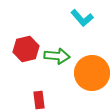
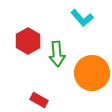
red hexagon: moved 2 px right, 8 px up; rotated 15 degrees counterclockwise
green arrow: moved 2 px up; rotated 80 degrees clockwise
red rectangle: rotated 54 degrees counterclockwise
